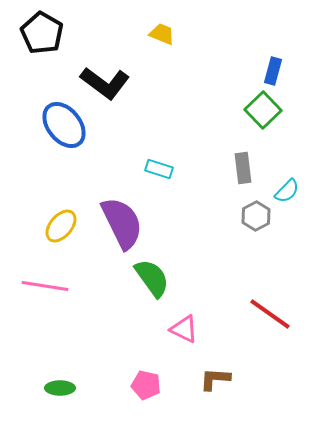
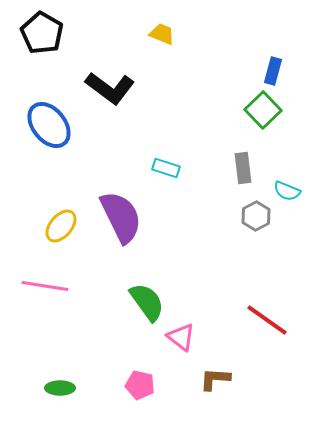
black L-shape: moved 5 px right, 5 px down
blue ellipse: moved 15 px left
cyan rectangle: moved 7 px right, 1 px up
cyan semicircle: rotated 68 degrees clockwise
purple semicircle: moved 1 px left, 6 px up
green semicircle: moved 5 px left, 24 px down
red line: moved 3 px left, 6 px down
pink triangle: moved 3 px left, 8 px down; rotated 12 degrees clockwise
pink pentagon: moved 6 px left
